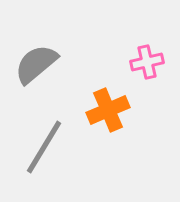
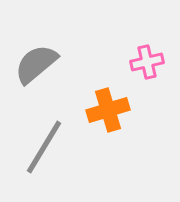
orange cross: rotated 6 degrees clockwise
